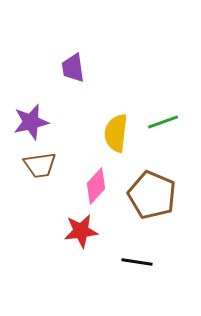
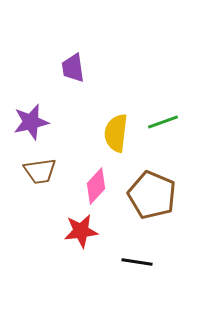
brown trapezoid: moved 6 px down
